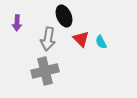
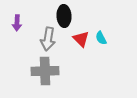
black ellipse: rotated 20 degrees clockwise
cyan semicircle: moved 4 px up
gray cross: rotated 12 degrees clockwise
